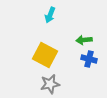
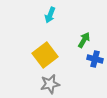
green arrow: rotated 126 degrees clockwise
yellow square: rotated 25 degrees clockwise
blue cross: moved 6 px right
